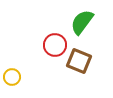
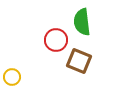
green semicircle: rotated 44 degrees counterclockwise
red circle: moved 1 px right, 5 px up
